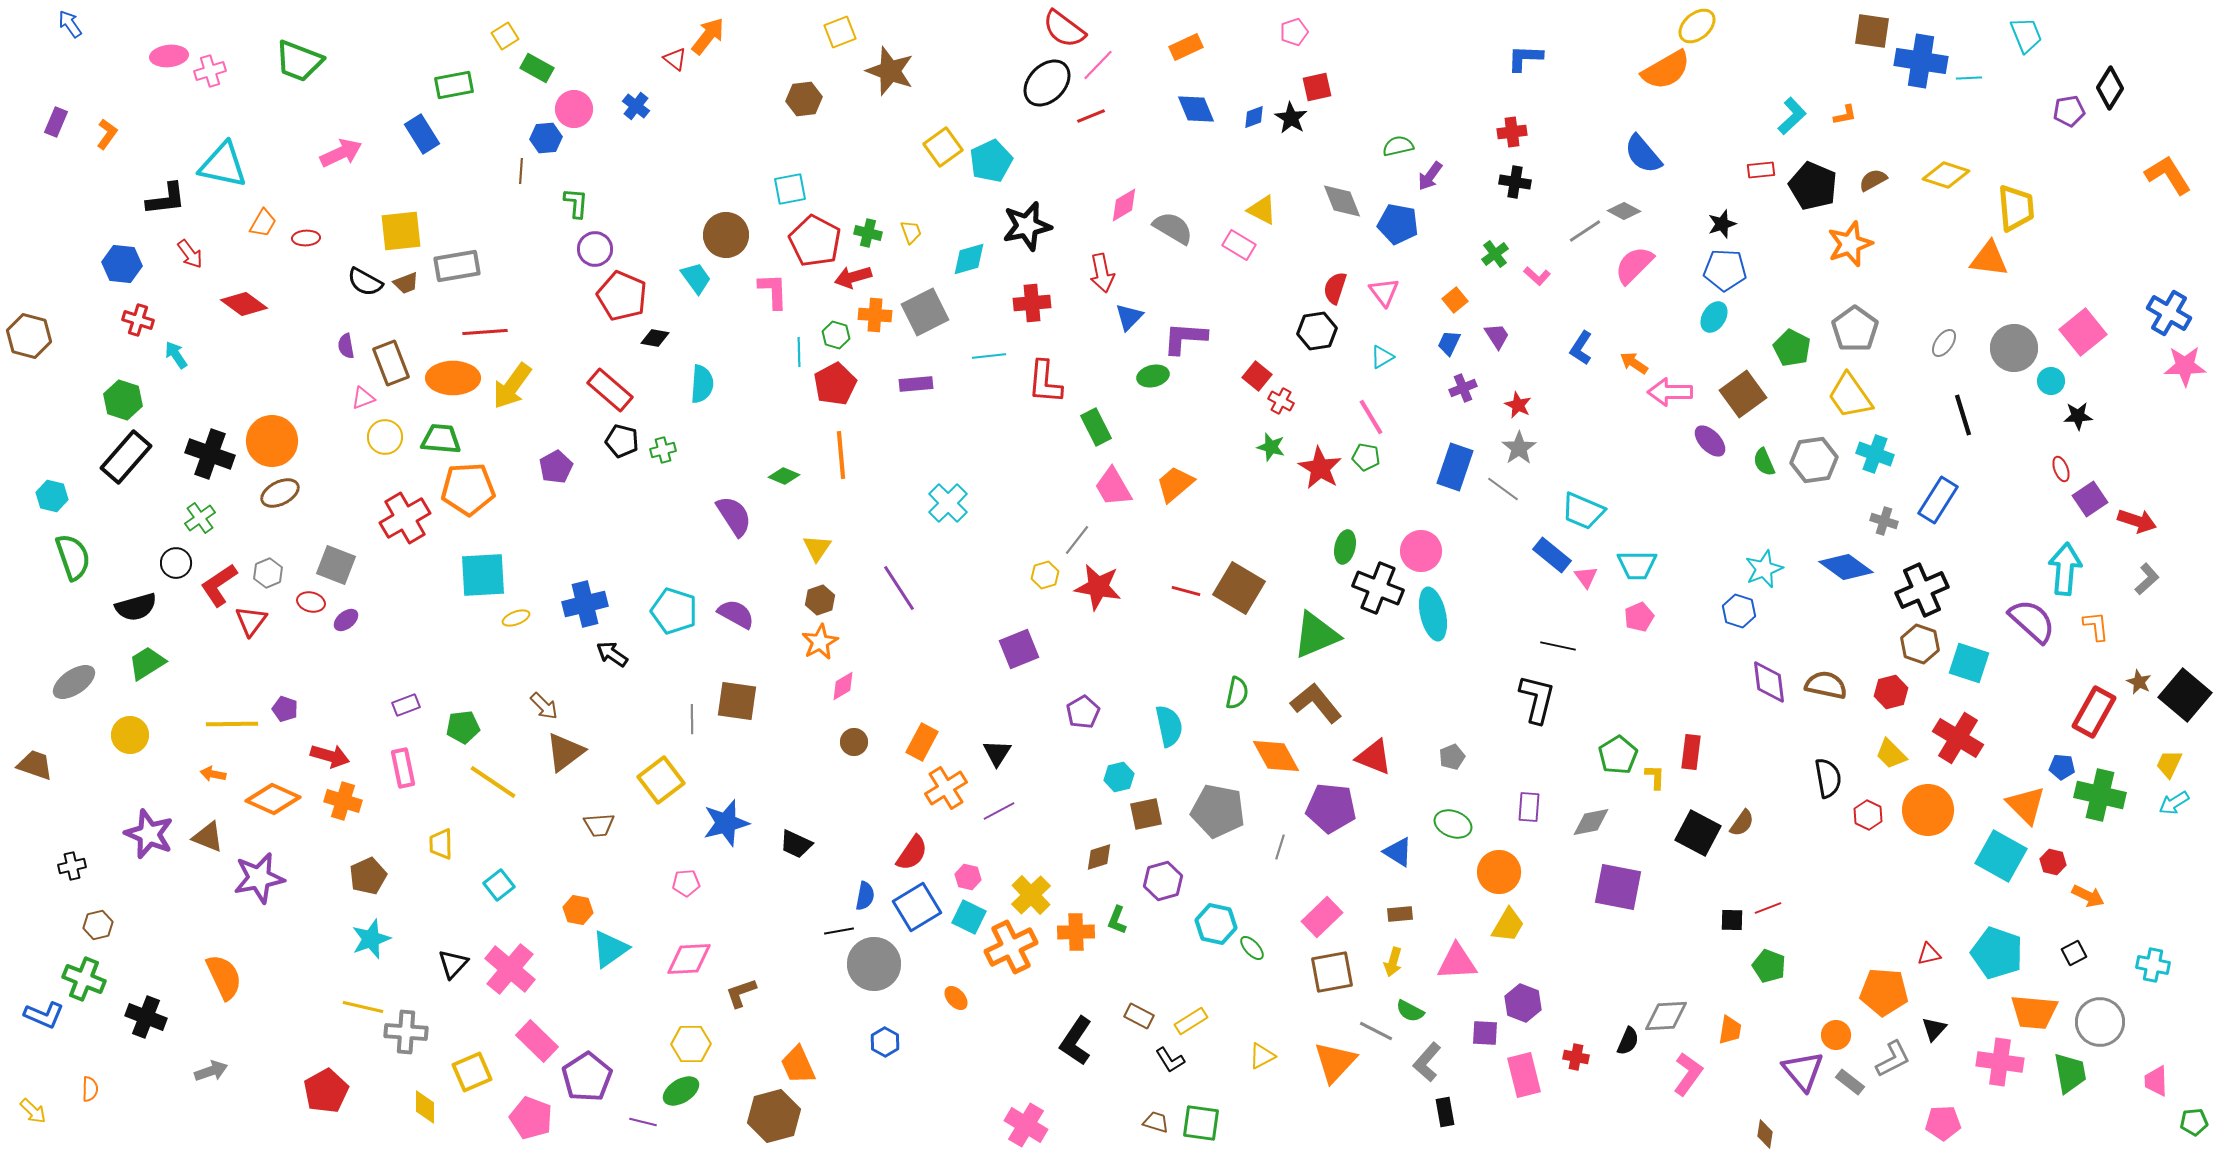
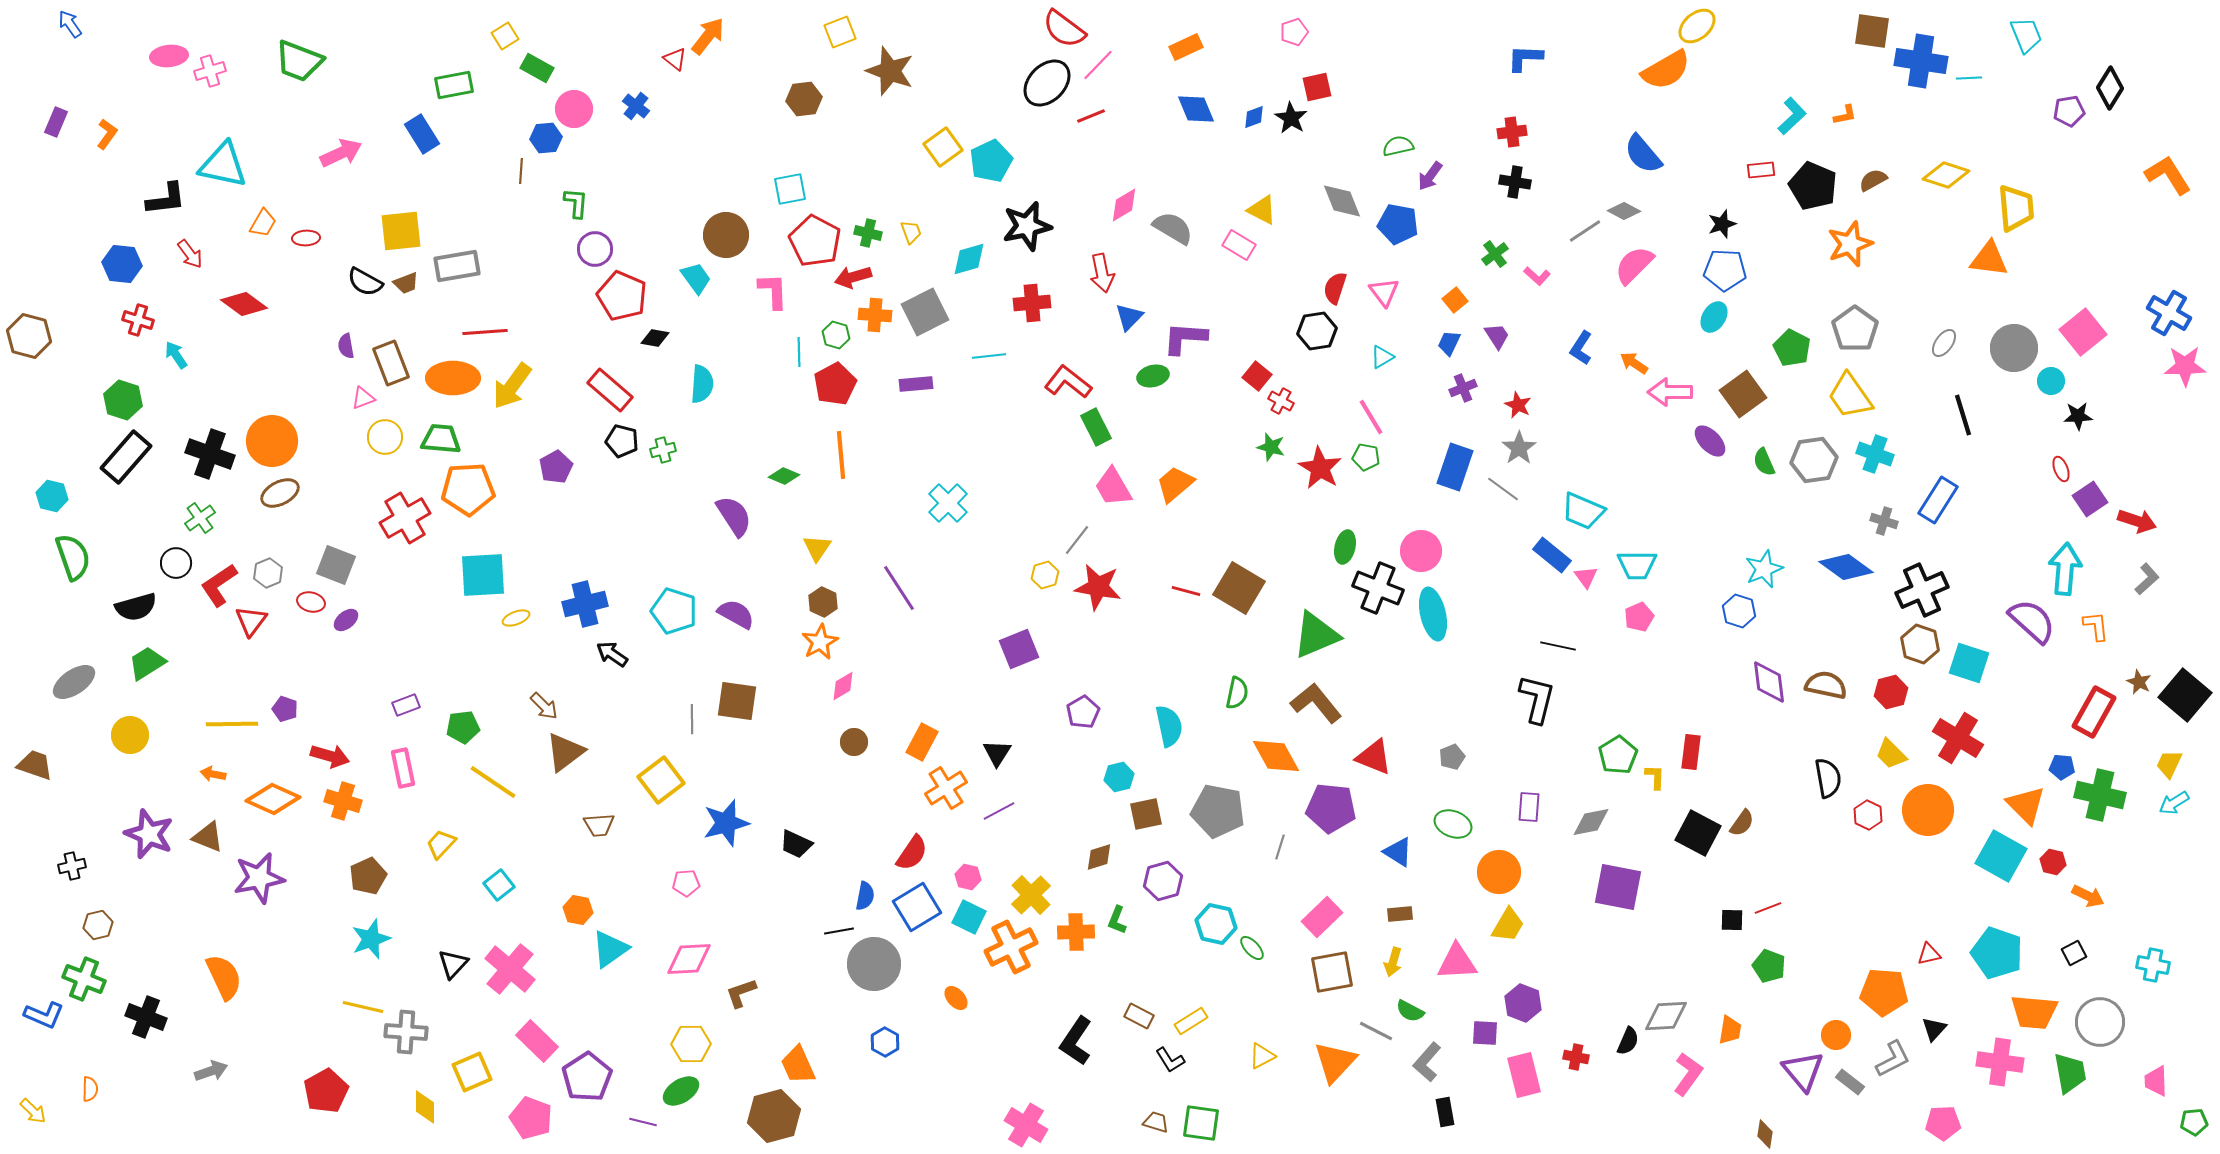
red L-shape at (1045, 382): moved 23 px right; rotated 123 degrees clockwise
brown hexagon at (820, 600): moved 3 px right, 2 px down; rotated 16 degrees counterclockwise
yellow trapezoid at (441, 844): rotated 44 degrees clockwise
